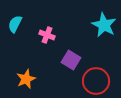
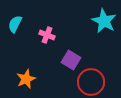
cyan star: moved 4 px up
red circle: moved 5 px left, 1 px down
